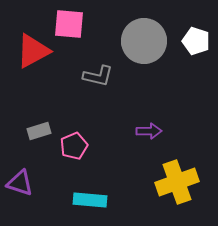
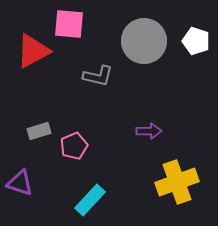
cyan rectangle: rotated 52 degrees counterclockwise
